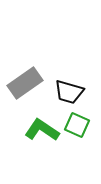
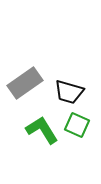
green L-shape: rotated 24 degrees clockwise
